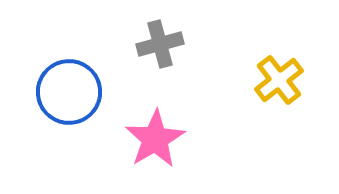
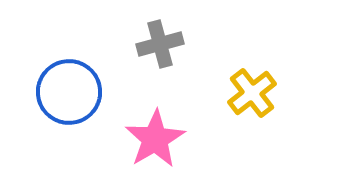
yellow cross: moved 27 px left, 13 px down
